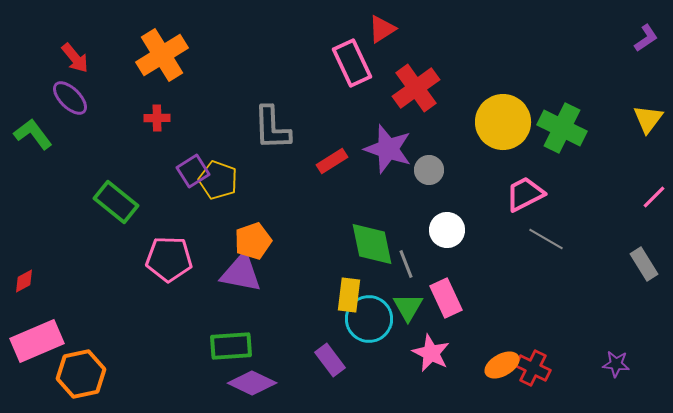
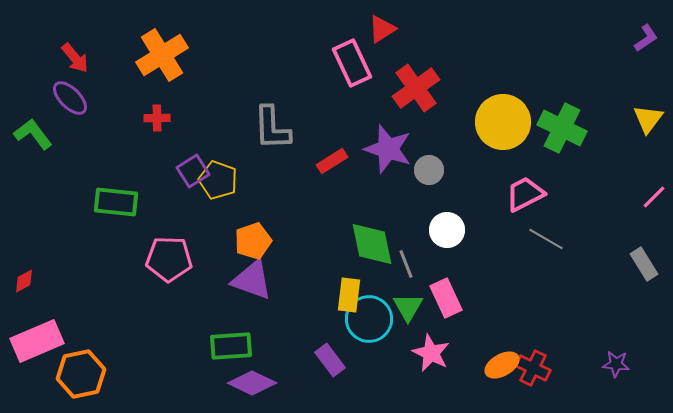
green rectangle at (116, 202): rotated 33 degrees counterclockwise
purple triangle at (241, 273): moved 11 px right, 7 px down; rotated 9 degrees clockwise
